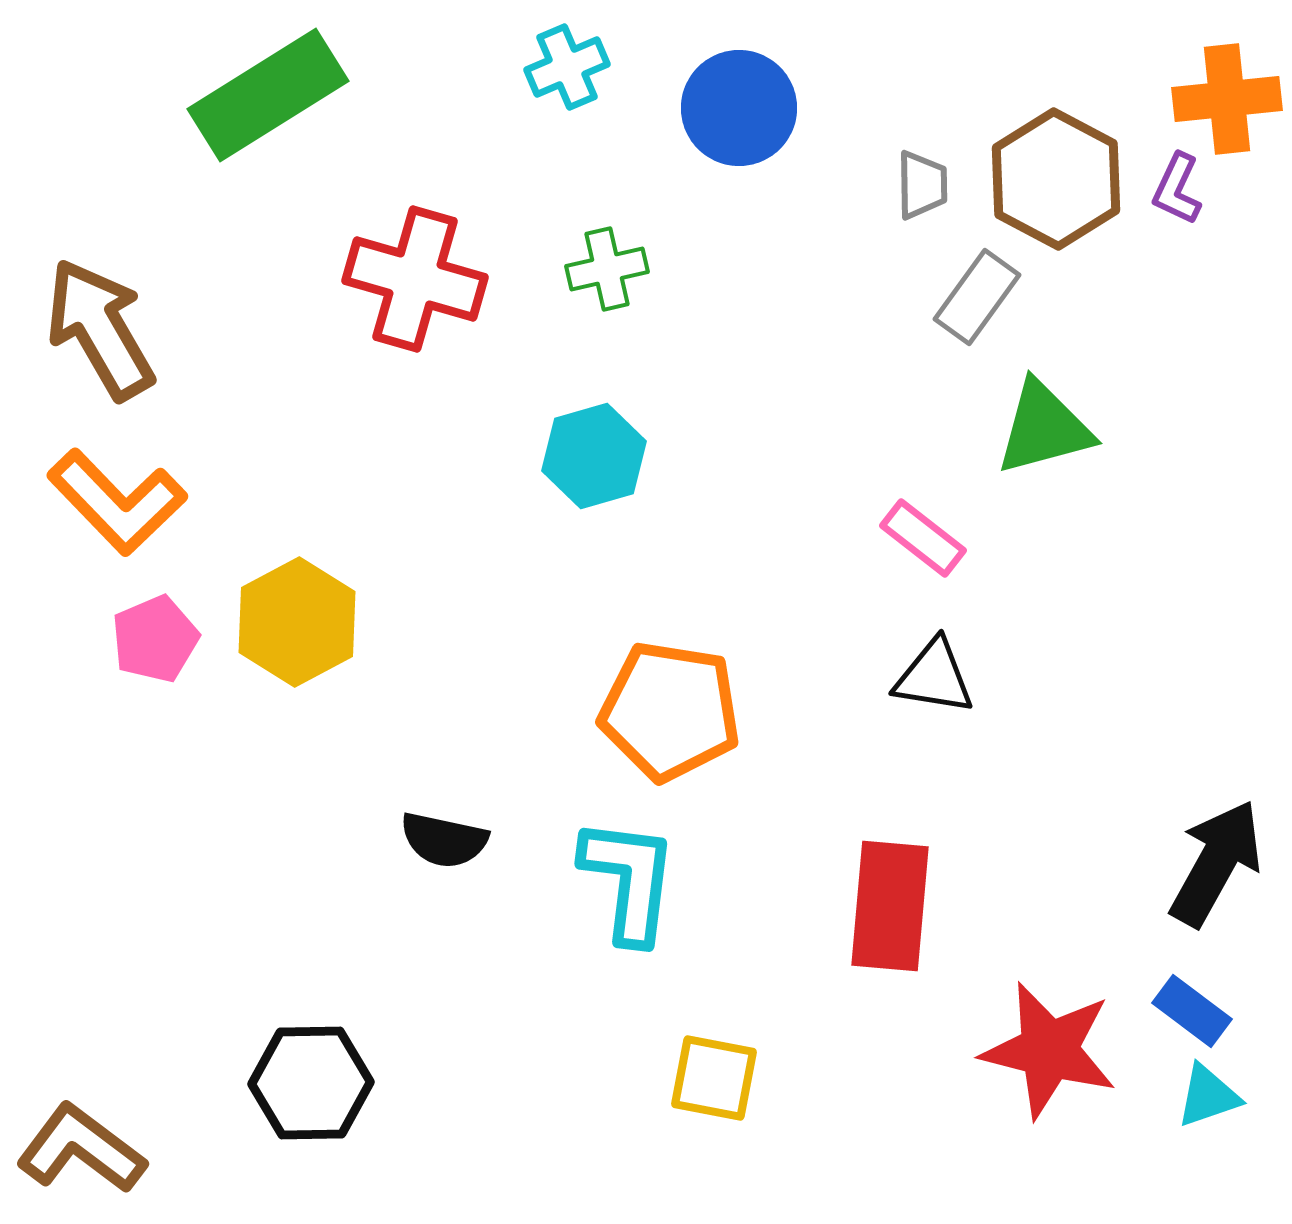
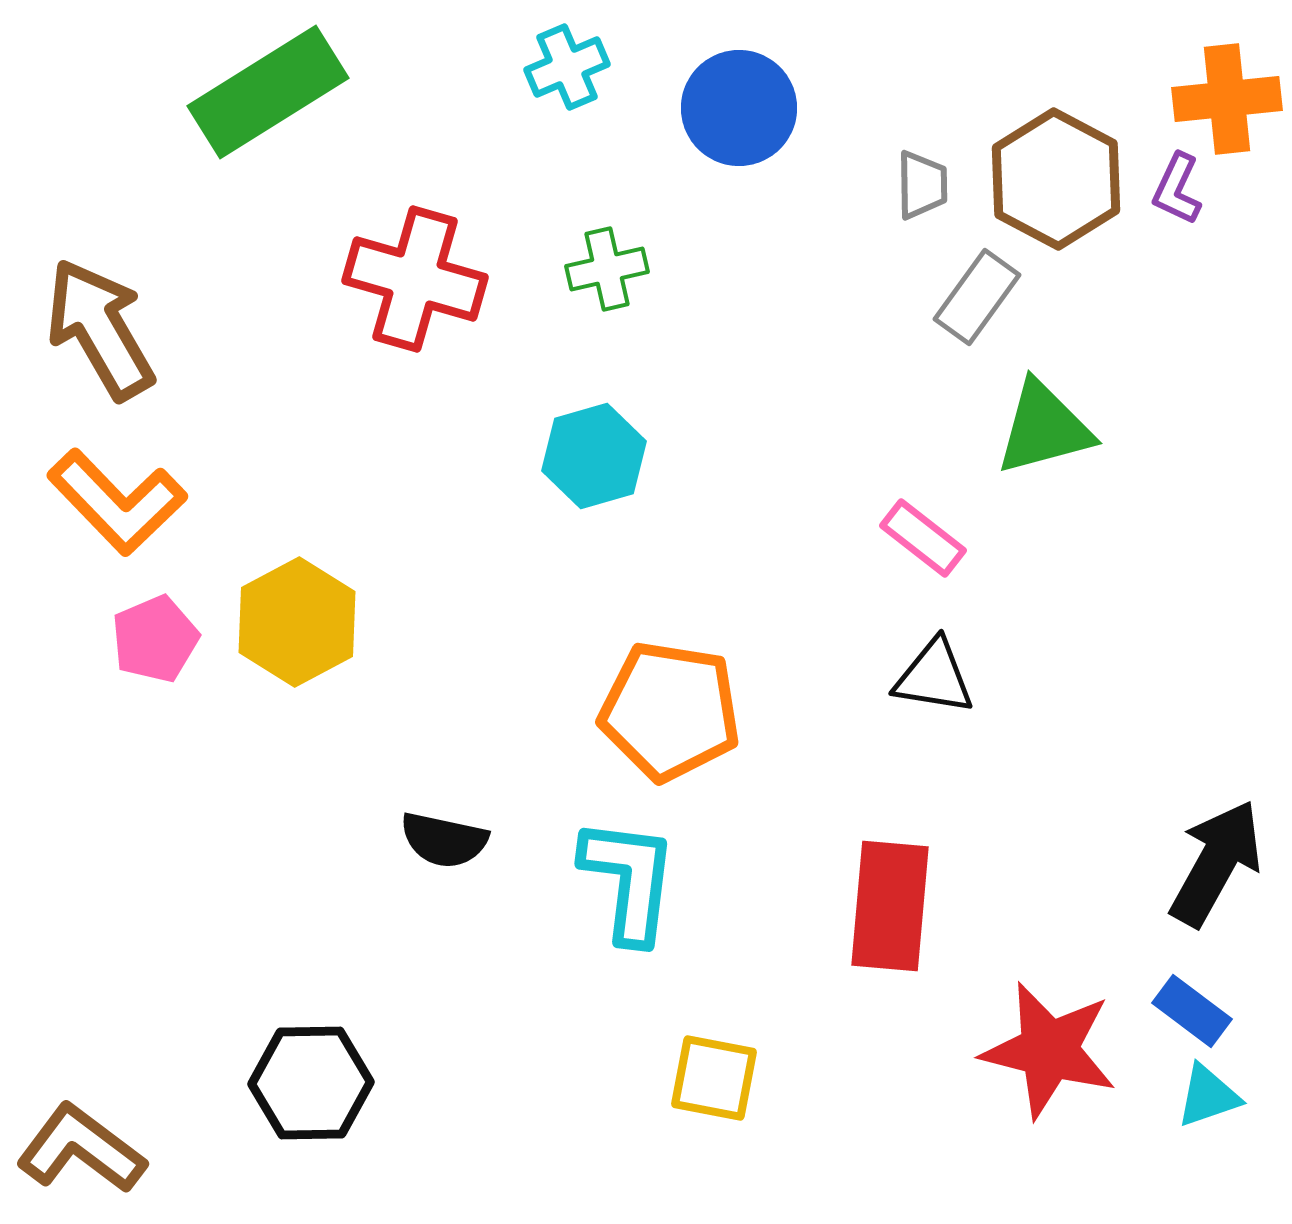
green rectangle: moved 3 px up
